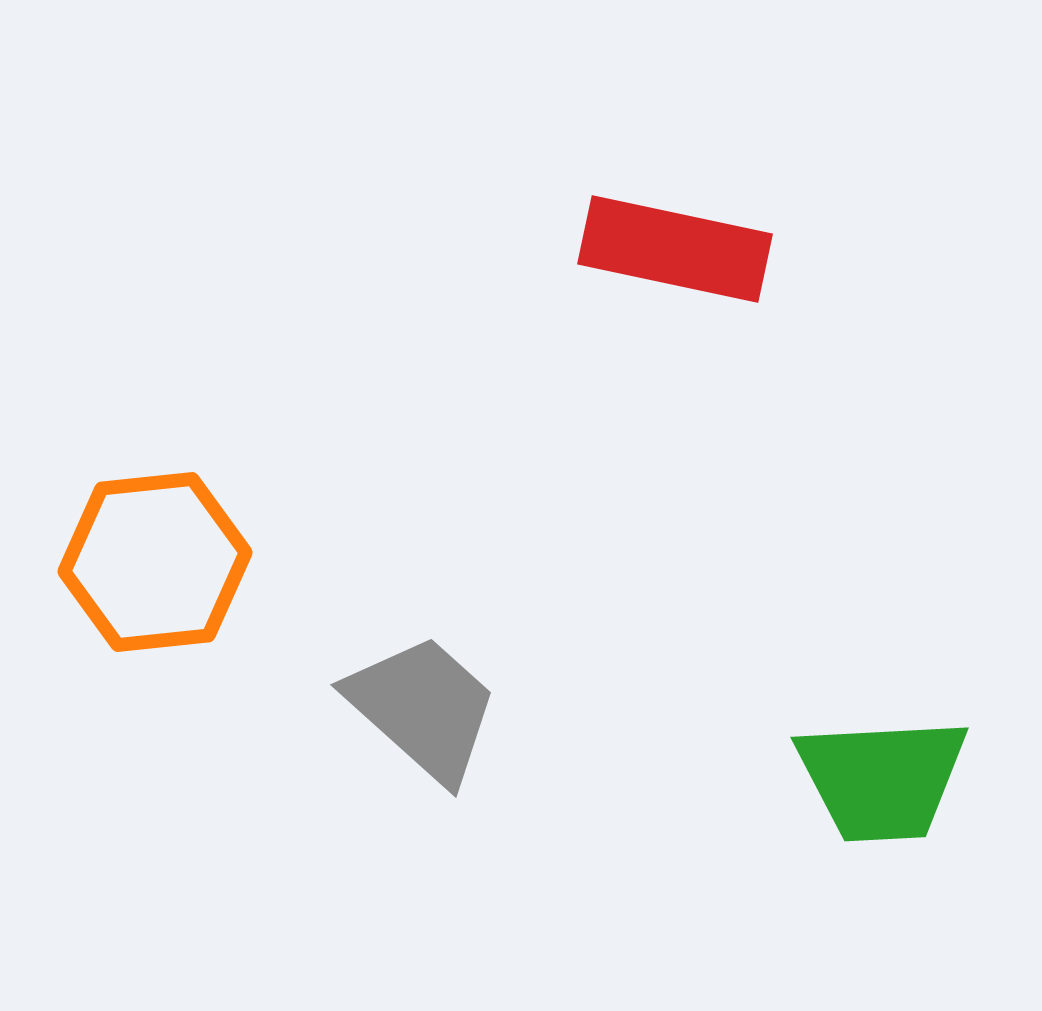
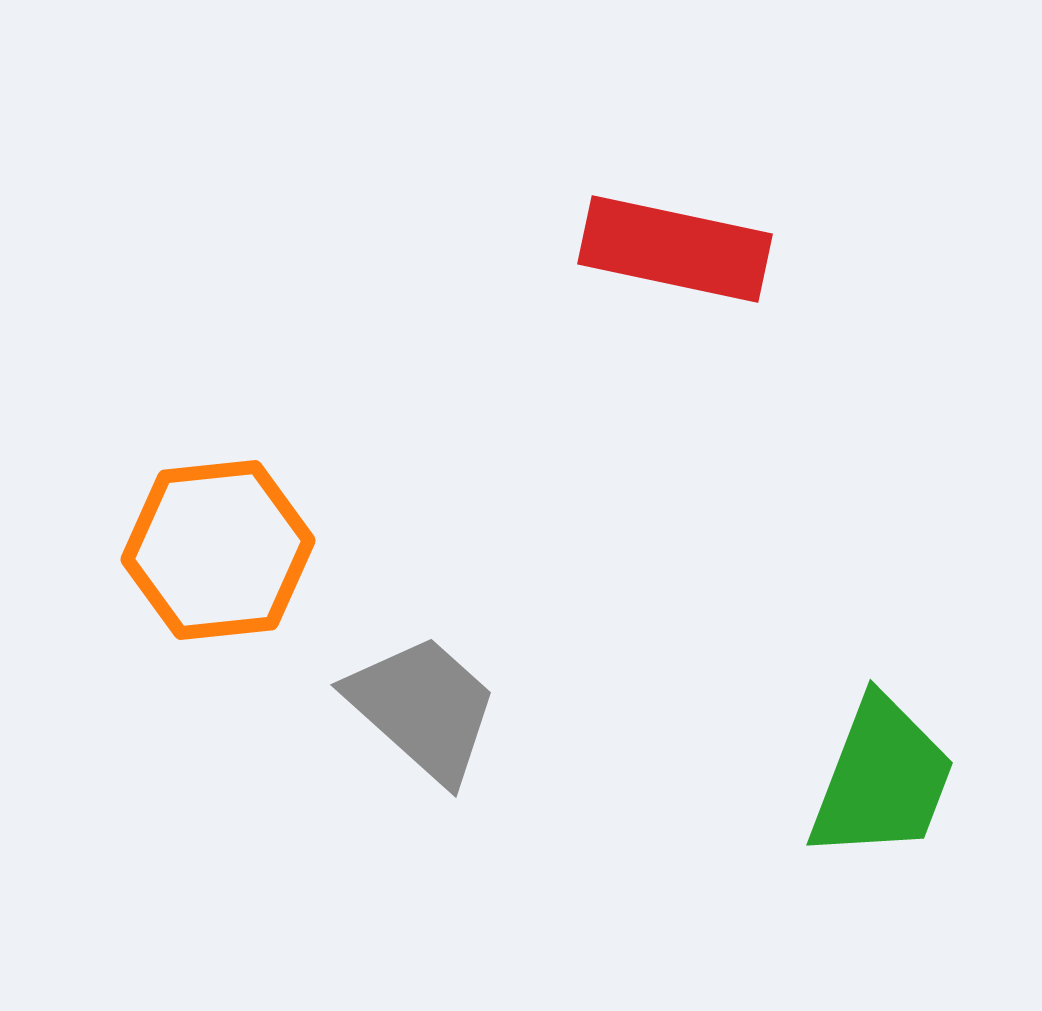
orange hexagon: moved 63 px right, 12 px up
green trapezoid: rotated 66 degrees counterclockwise
